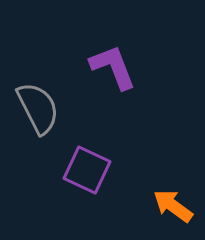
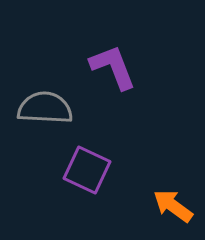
gray semicircle: moved 7 px right; rotated 60 degrees counterclockwise
